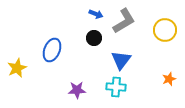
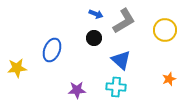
blue triangle: rotated 25 degrees counterclockwise
yellow star: rotated 18 degrees clockwise
